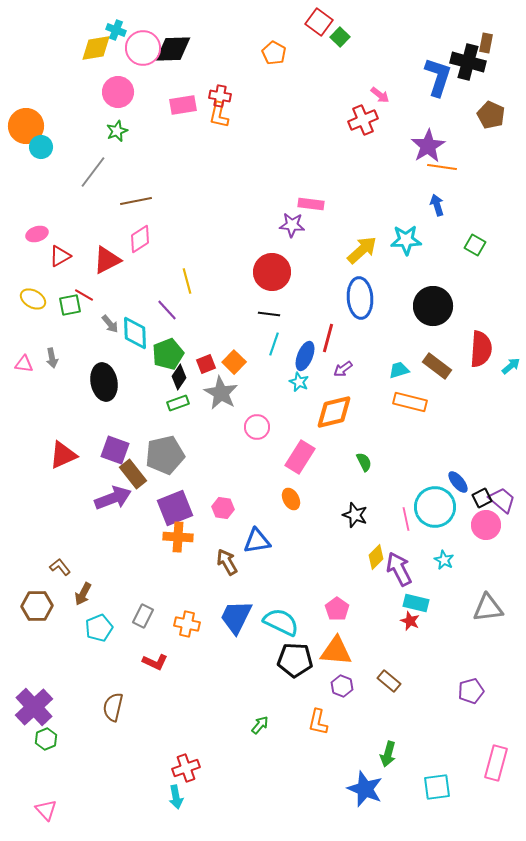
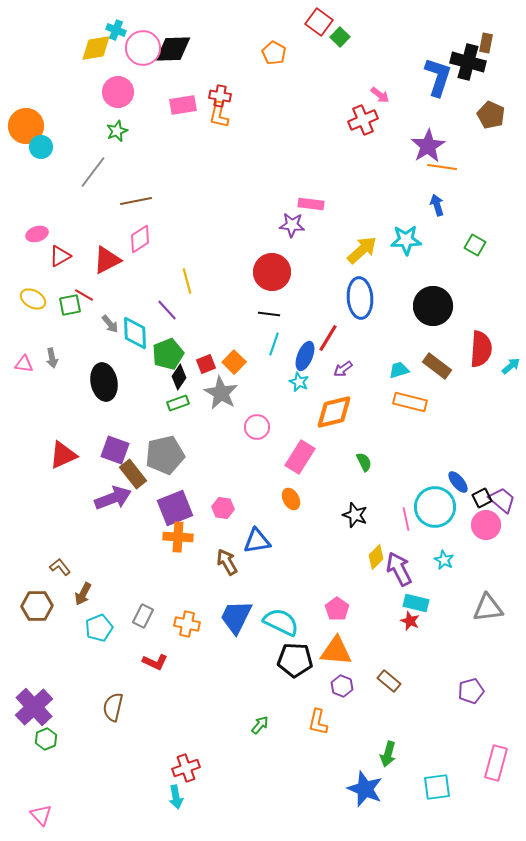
red line at (328, 338): rotated 16 degrees clockwise
pink triangle at (46, 810): moved 5 px left, 5 px down
